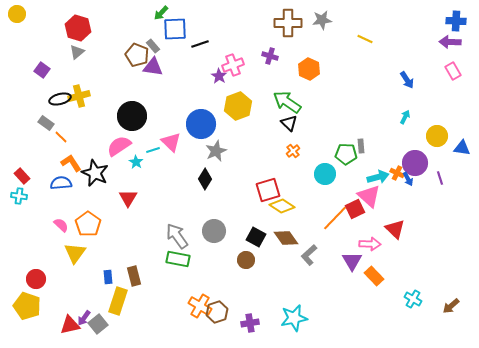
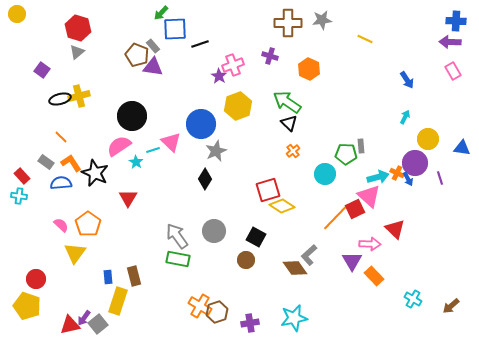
gray rectangle at (46, 123): moved 39 px down
yellow circle at (437, 136): moved 9 px left, 3 px down
brown diamond at (286, 238): moved 9 px right, 30 px down
